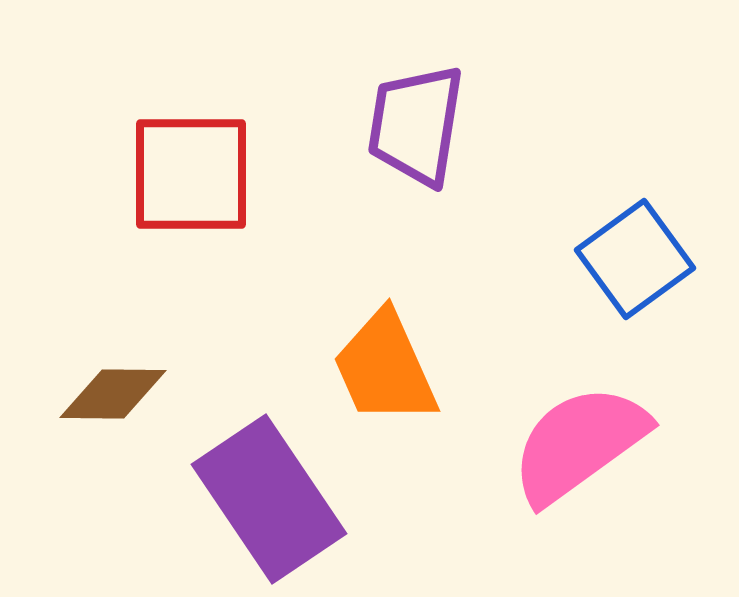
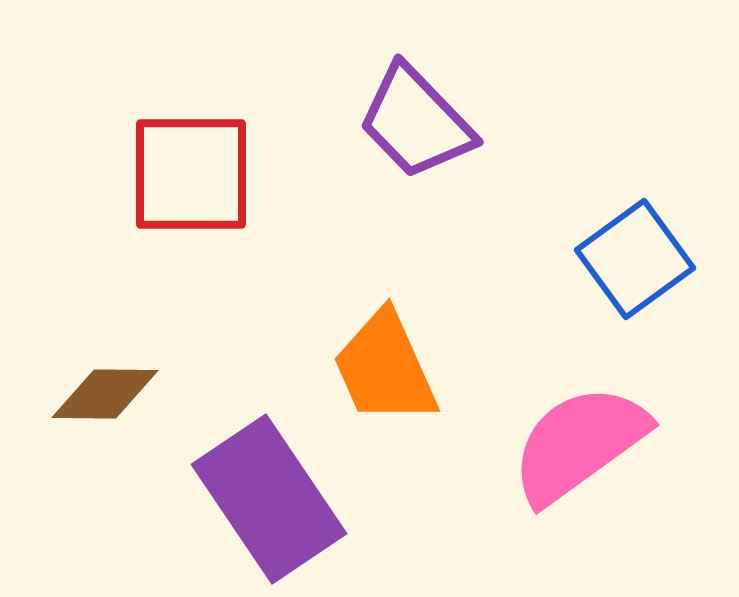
purple trapezoid: moved 3 px up; rotated 53 degrees counterclockwise
brown diamond: moved 8 px left
